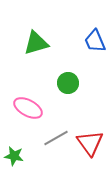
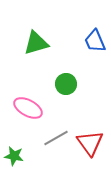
green circle: moved 2 px left, 1 px down
